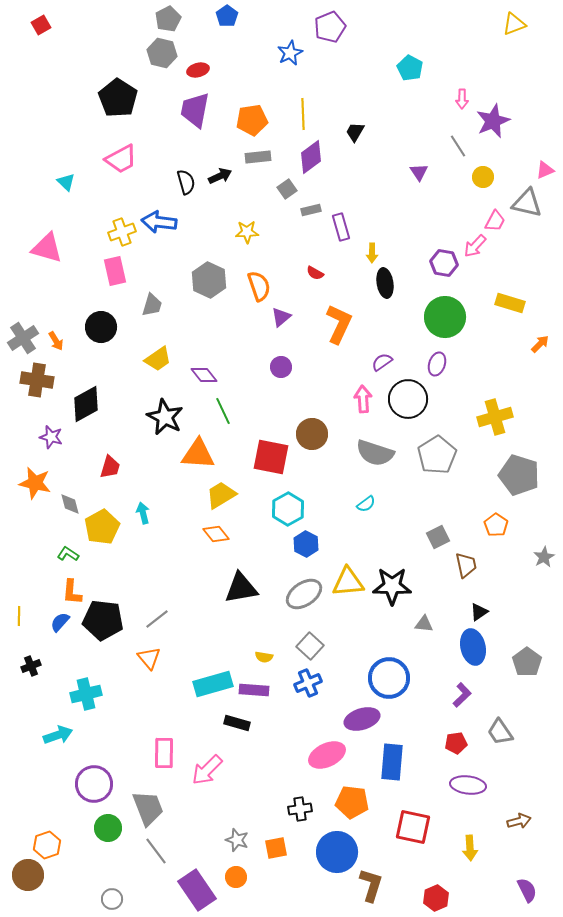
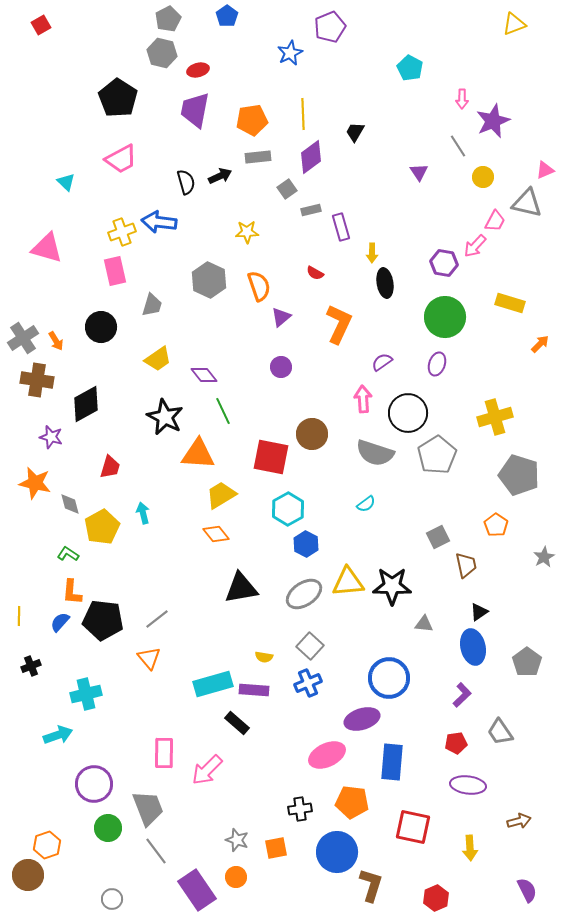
black circle at (408, 399): moved 14 px down
black rectangle at (237, 723): rotated 25 degrees clockwise
